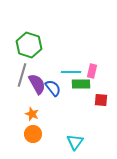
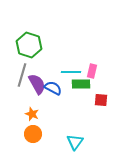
blue semicircle: rotated 24 degrees counterclockwise
